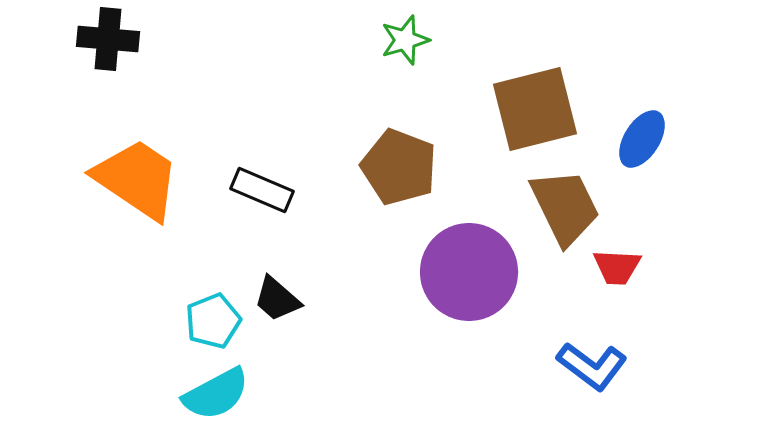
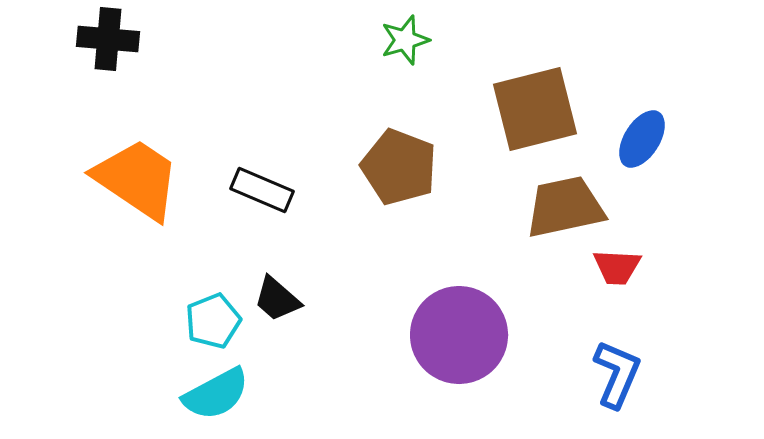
brown trapezoid: rotated 76 degrees counterclockwise
purple circle: moved 10 px left, 63 px down
blue L-shape: moved 25 px right, 8 px down; rotated 104 degrees counterclockwise
